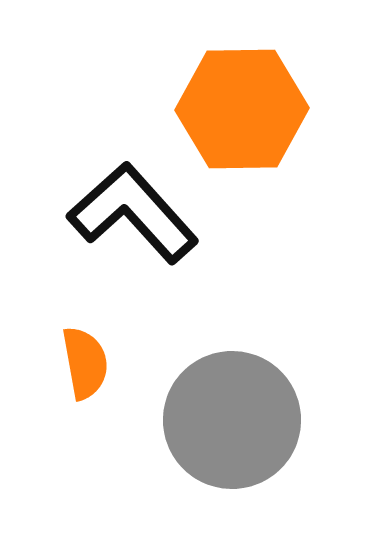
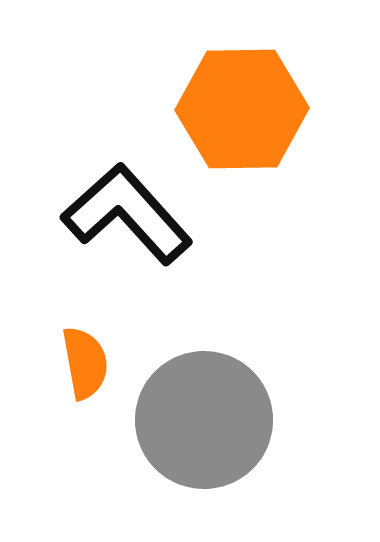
black L-shape: moved 6 px left, 1 px down
gray circle: moved 28 px left
